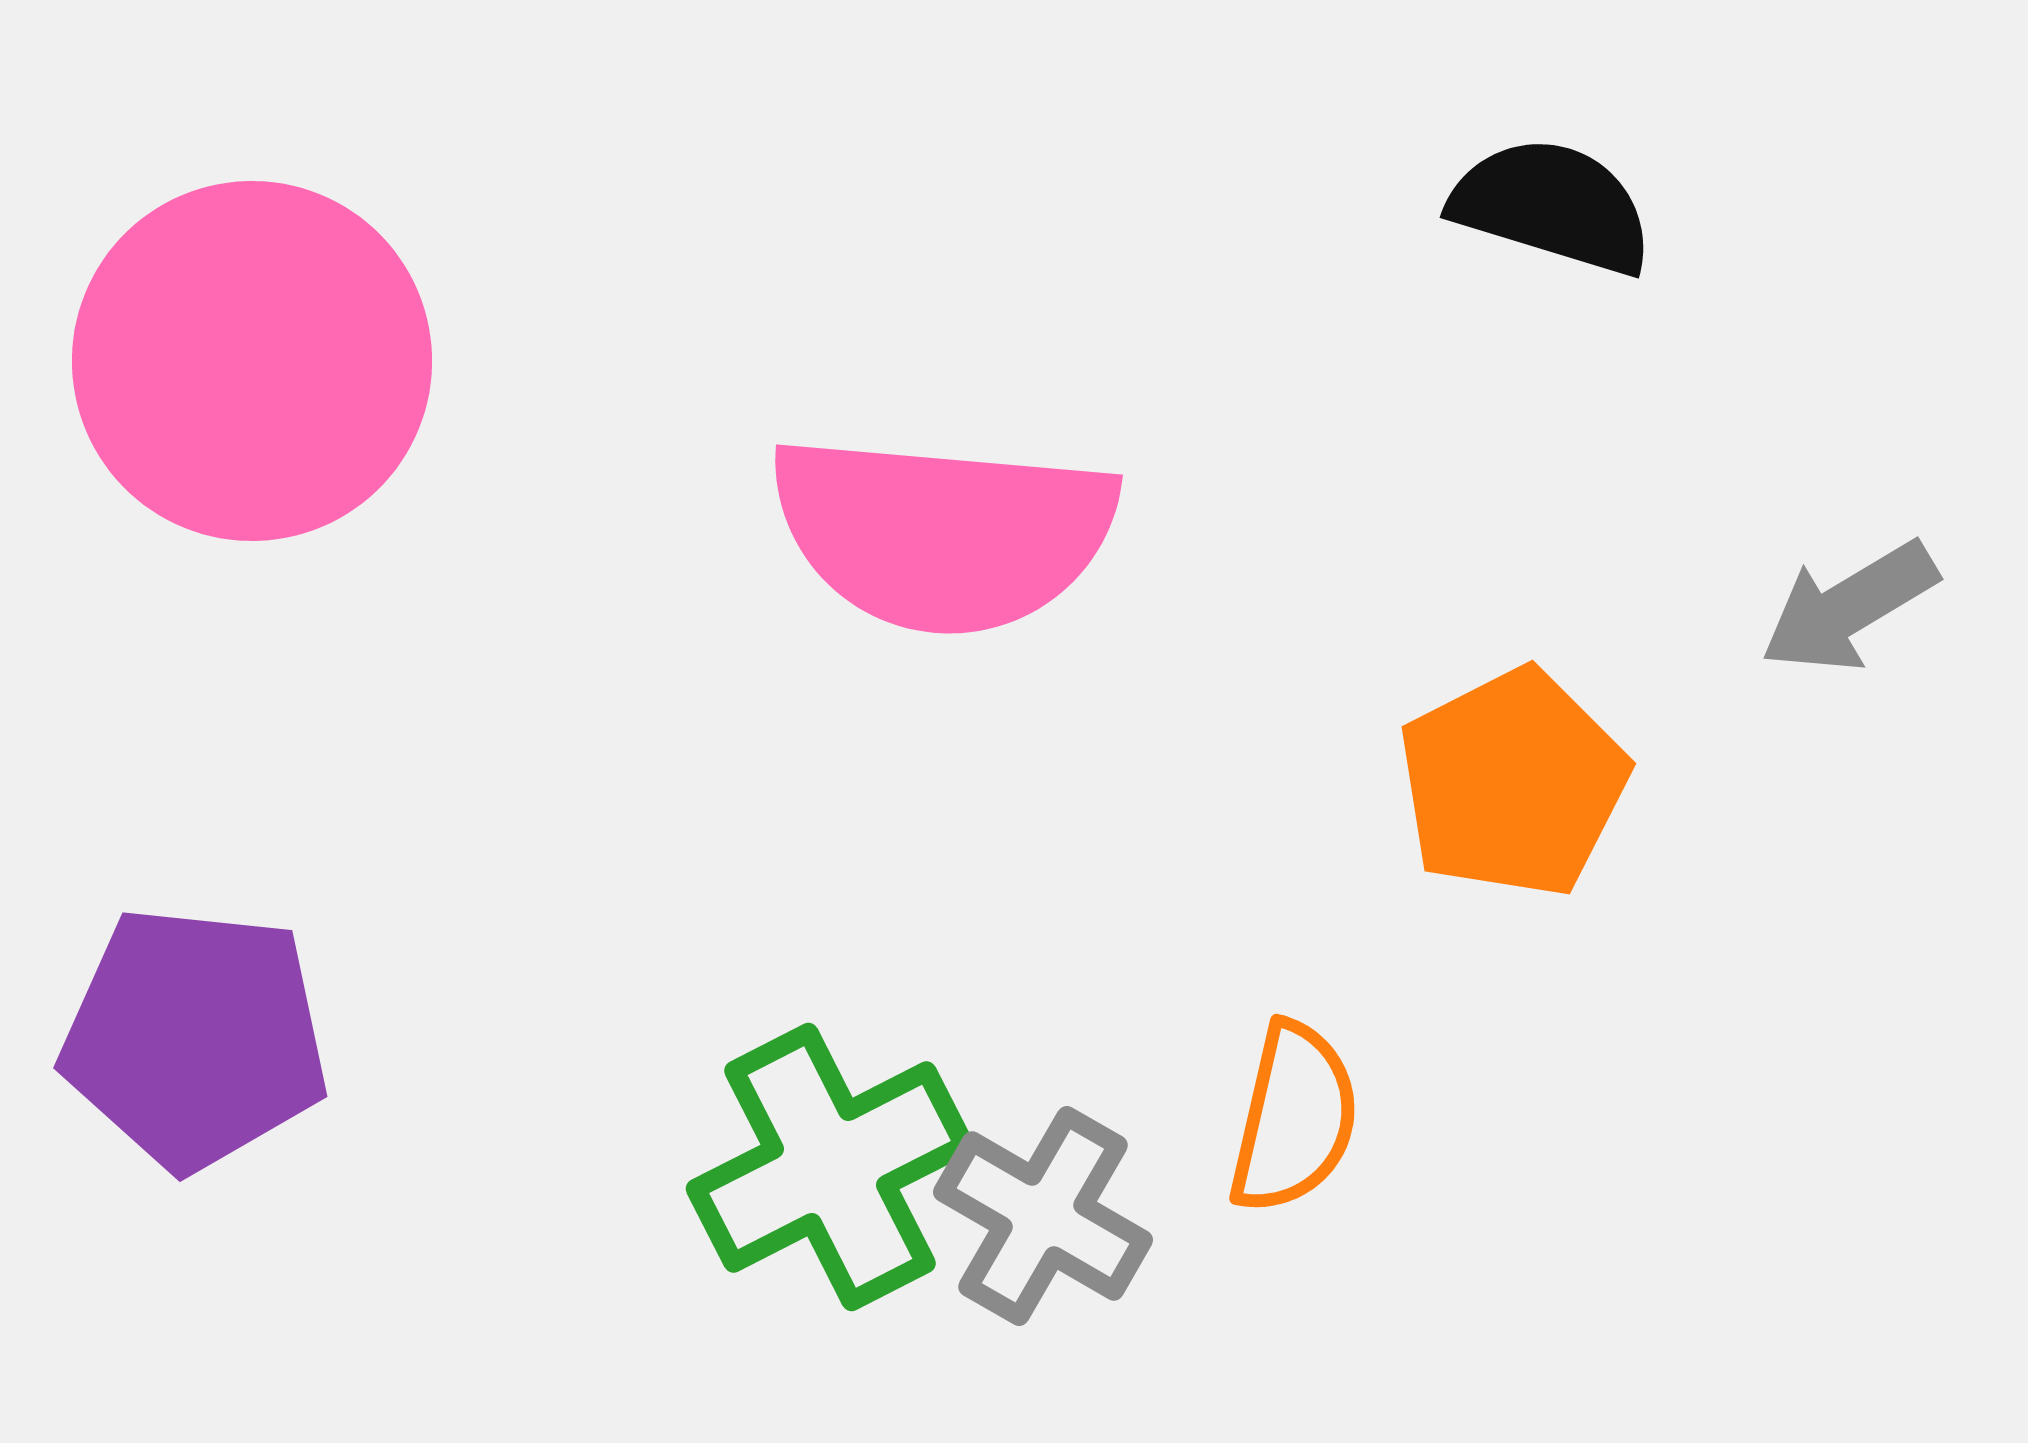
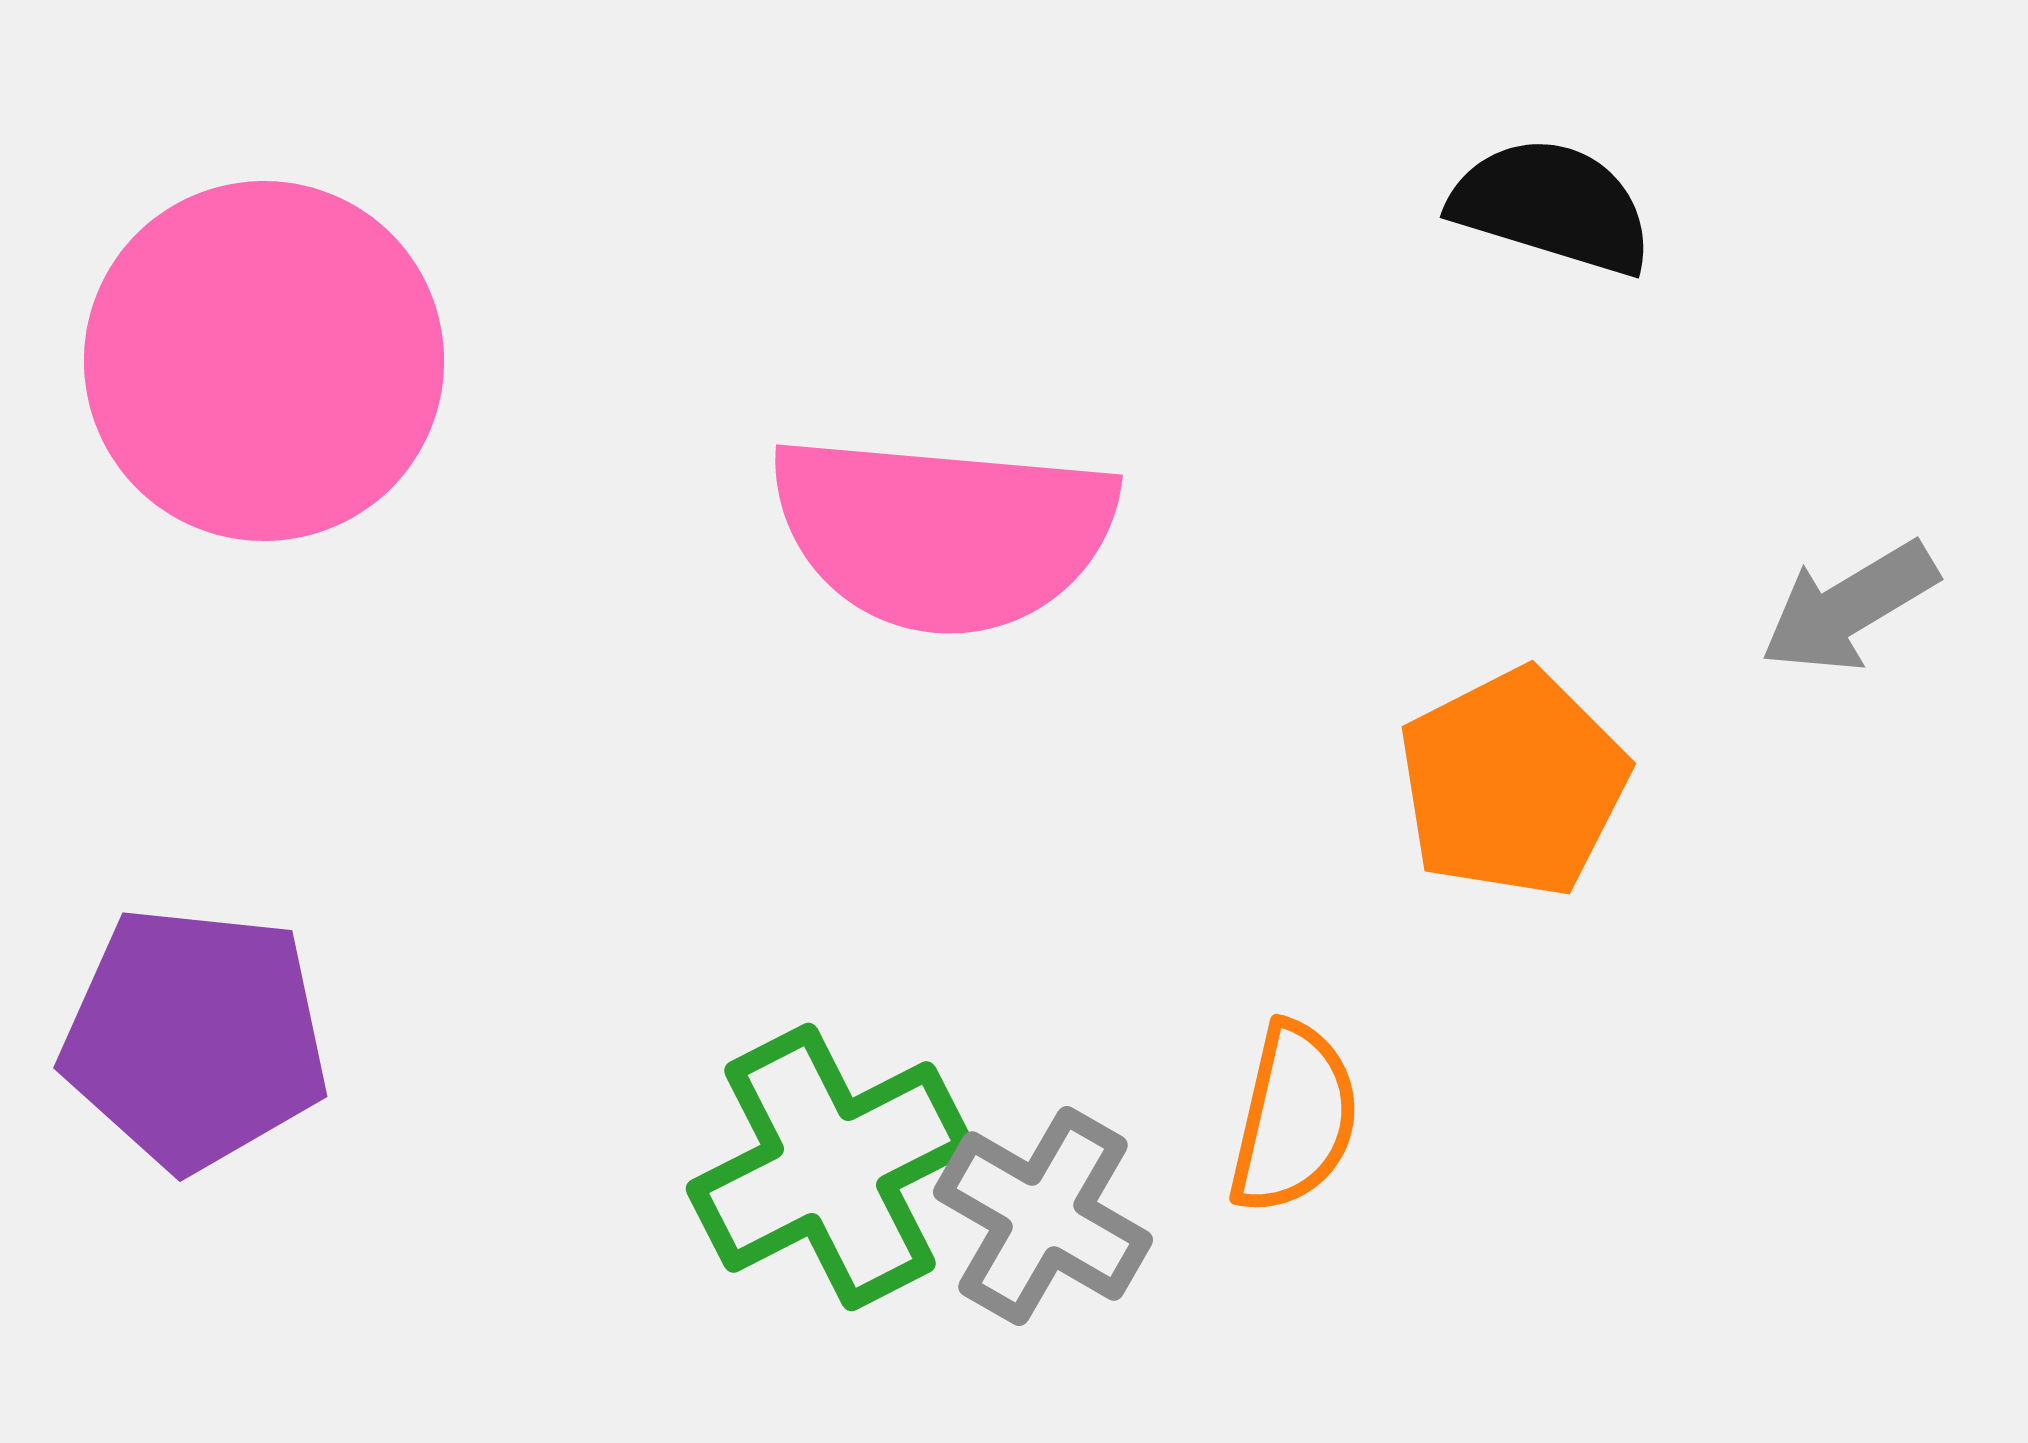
pink circle: moved 12 px right
